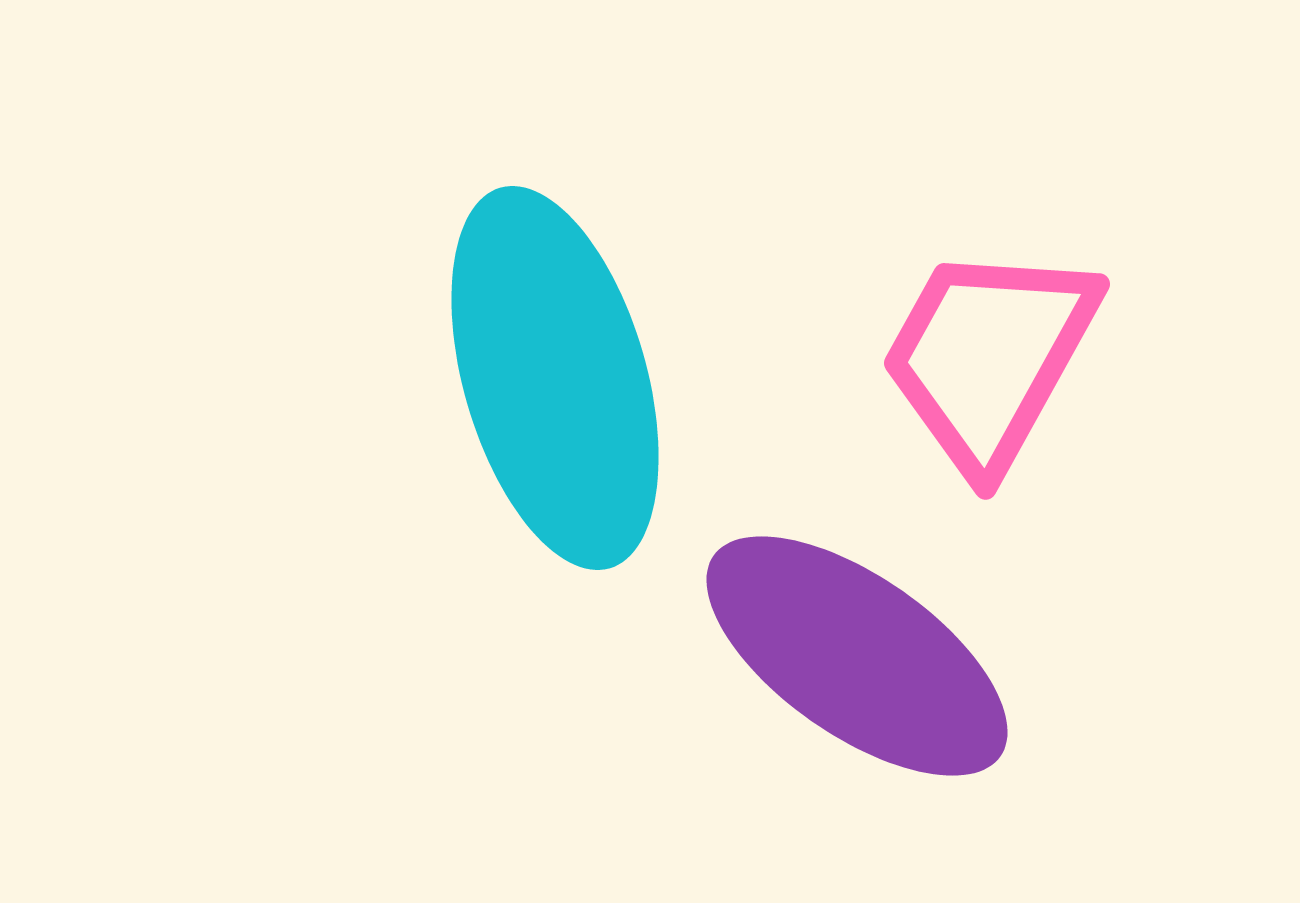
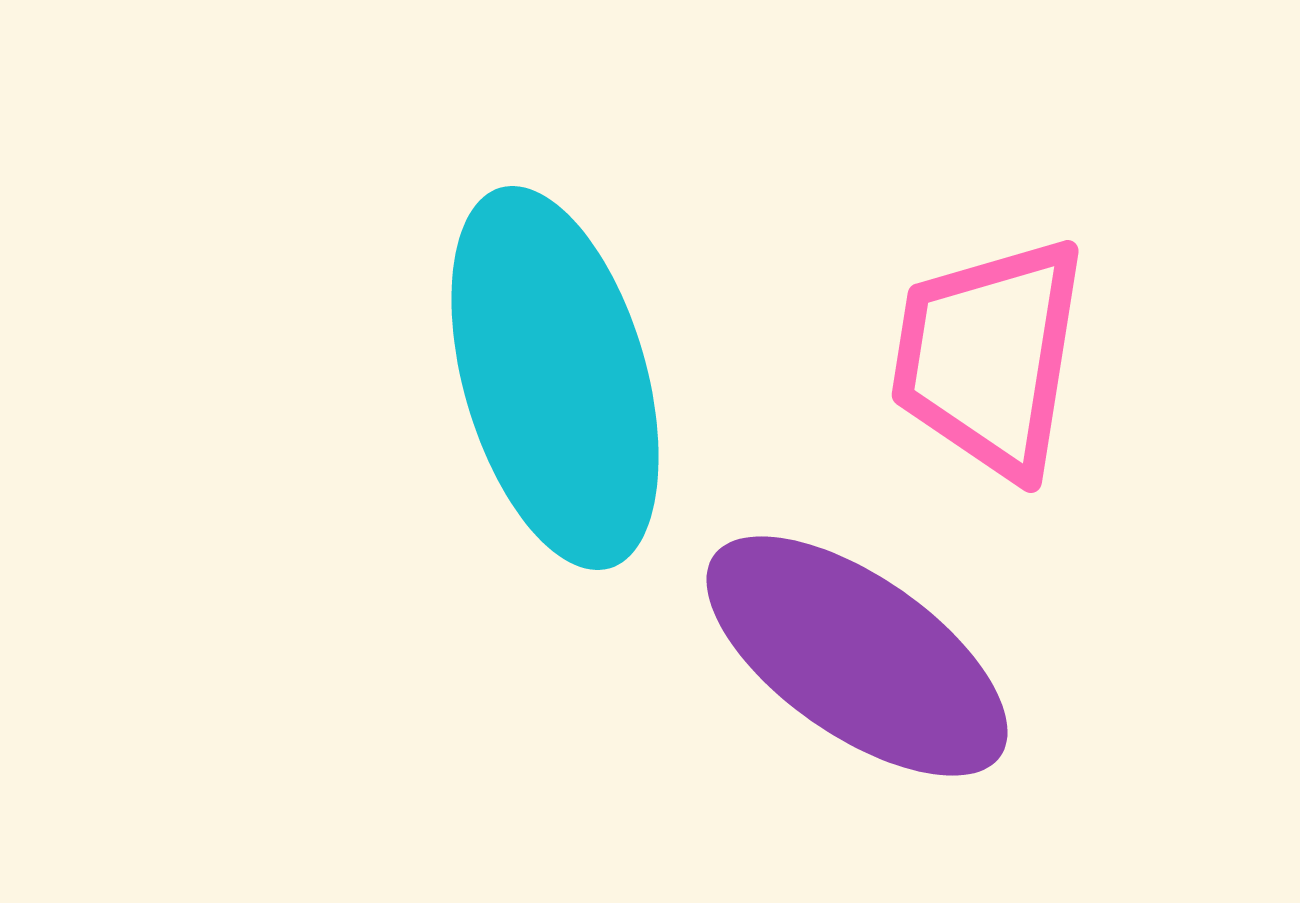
pink trapezoid: rotated 20 degrees counterclockwise
